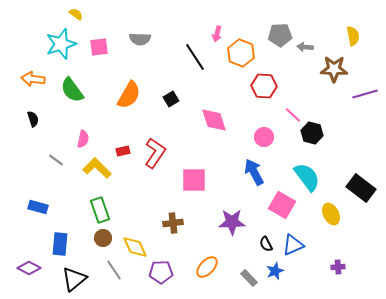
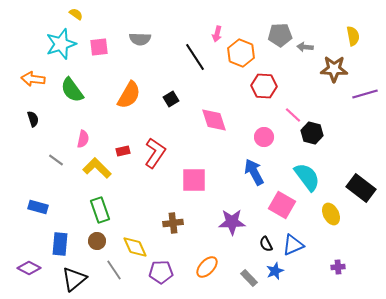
brown circle at (103, 238): moved 6 px left, 3 px down
